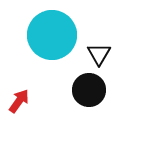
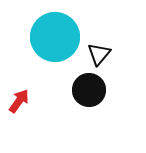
cyan circle: moved 3 px right, 2 px down
black triangle: rotated 10 degrees clockwise
